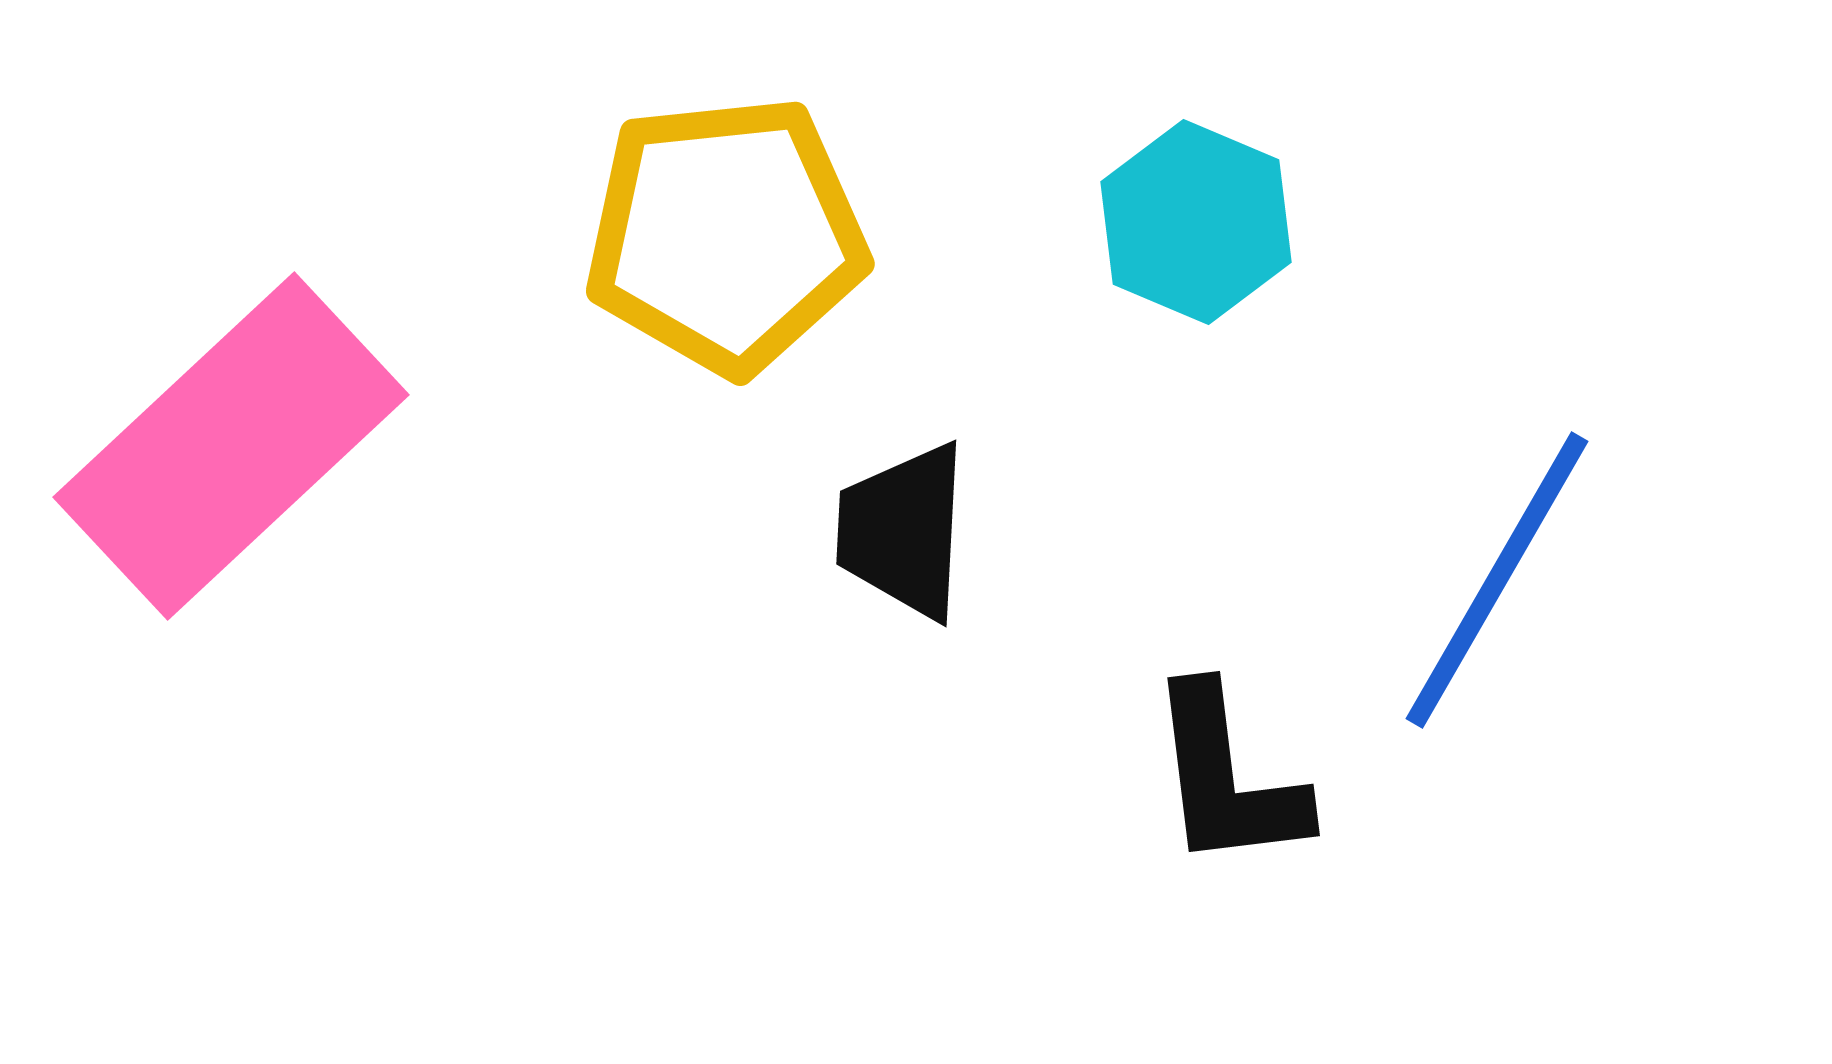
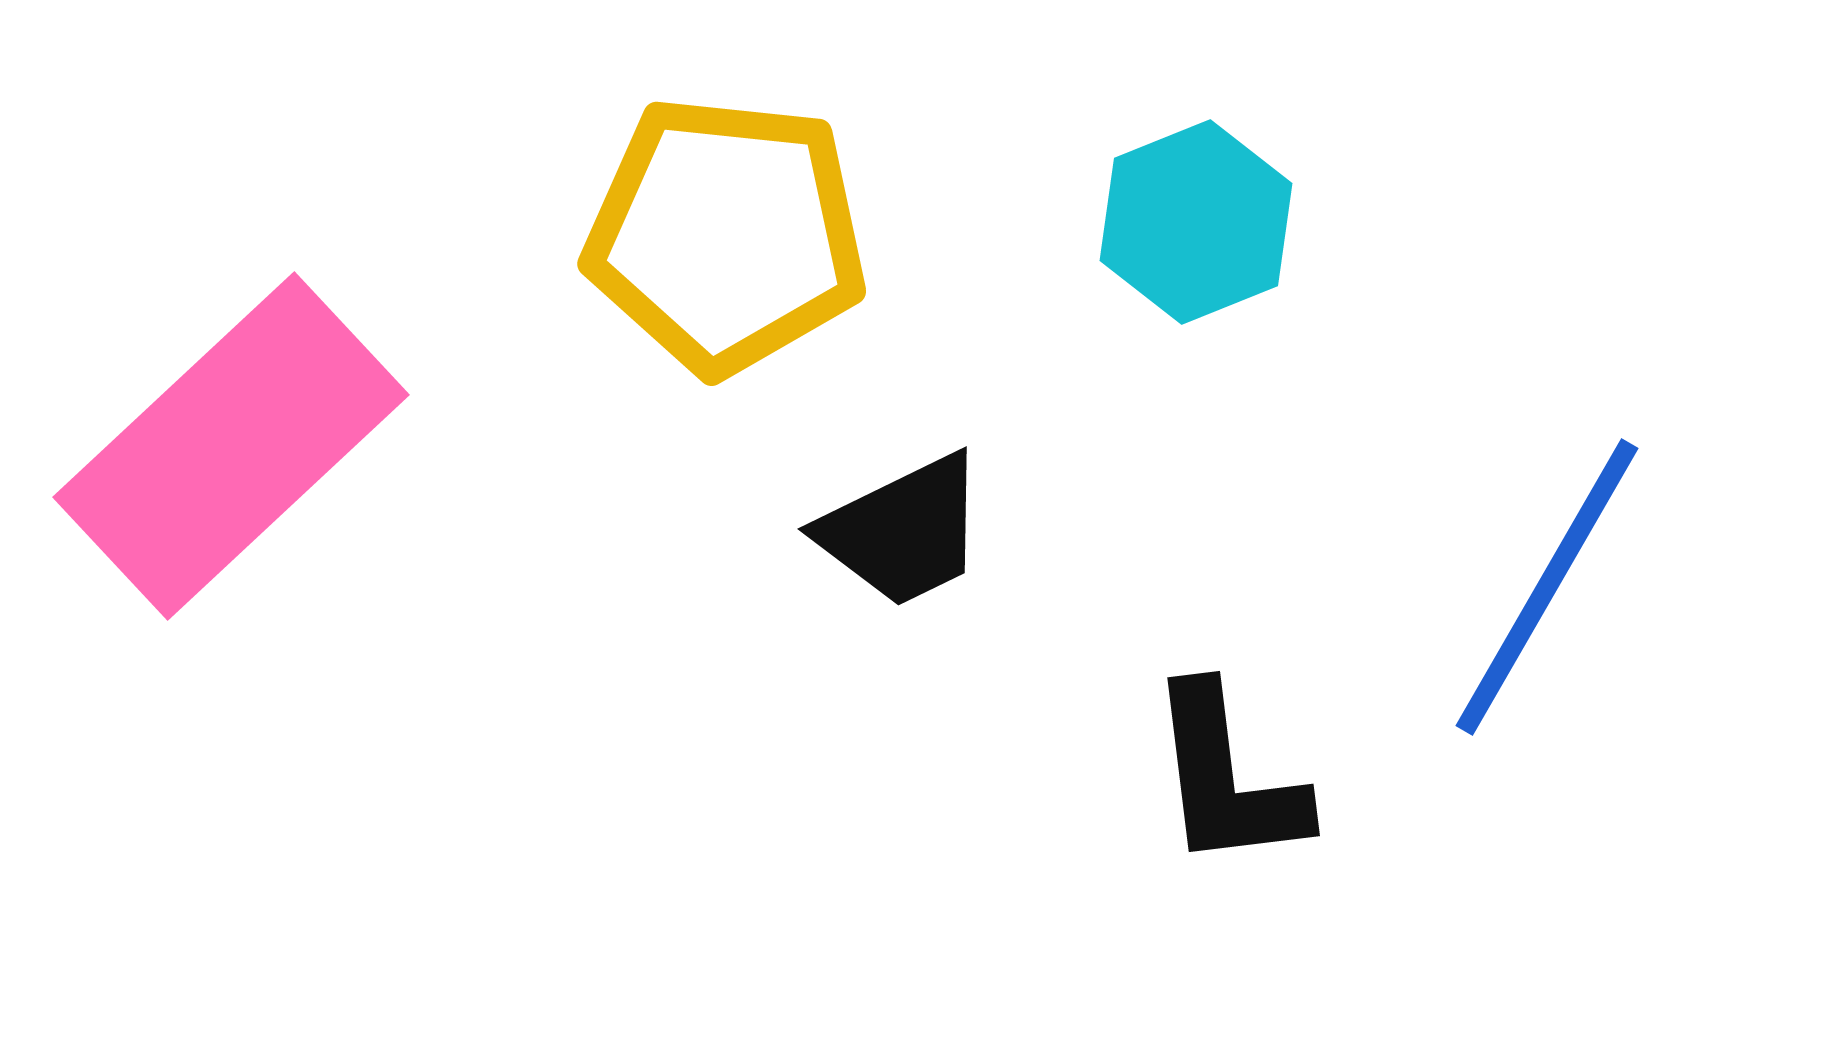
cyan hexagon: rotated 15 degrees clockwise
yellow pentagon: rotated 12 degrees clockwise
black trapezoid: rotated 119 degrees counterclockwise
blue line: moved 50 px right, 7 px down
